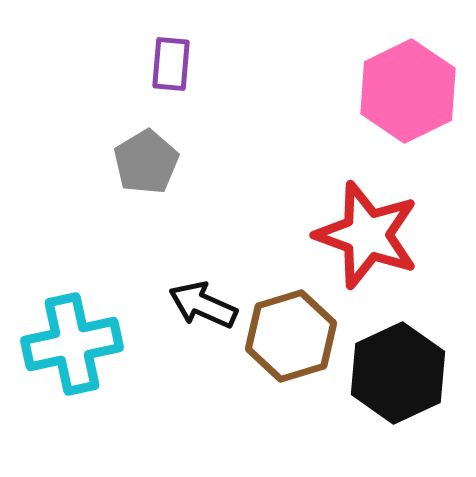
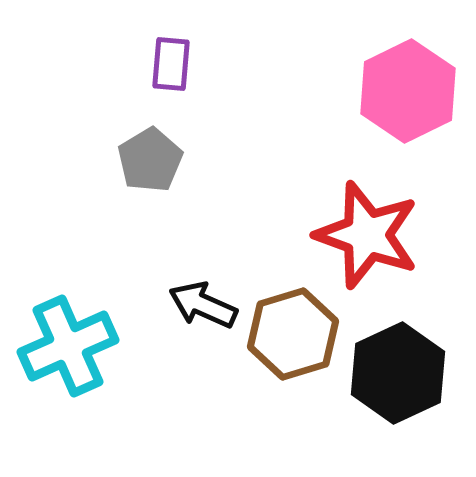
gray pentagon: moved 4 px right, 2 px up
brown hexagon: moved 2 px right, 2 px up
cyan cross: moved 4 px left, 2 px down; rotated 12 degrees counterclockwise
